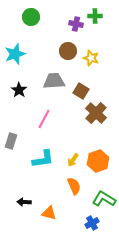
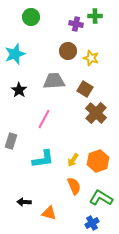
brown square: moved 4 px right, 2 px up
green L-shape: moved 3 px left, 1 px up
